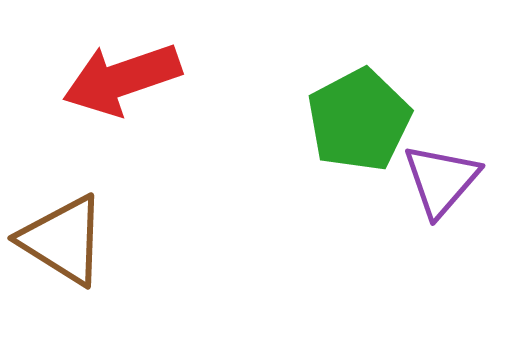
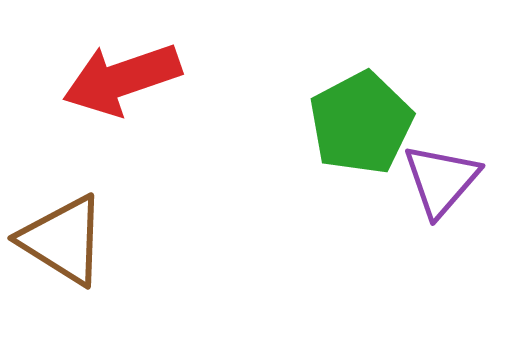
green pentagon: moved 2 px right, 3 px down
